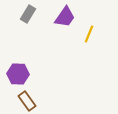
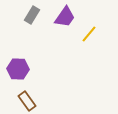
gray rectangle: moved 4 px right, 1 px down
yellow line: rotated 18 degrees clockwise
purple hexagon: moved 5 px up
